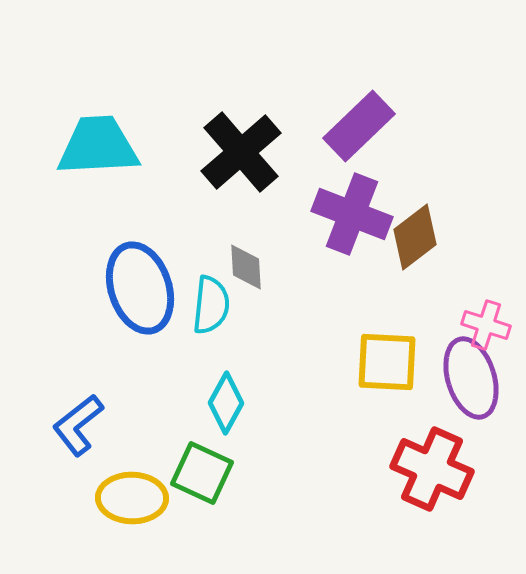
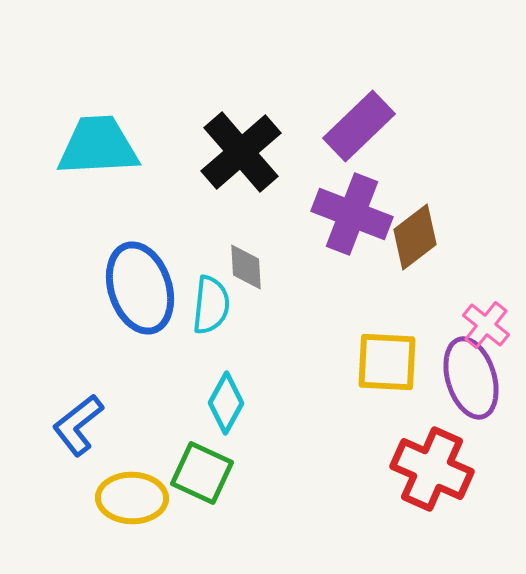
pink cross: rotated 21 degrees clockwise
